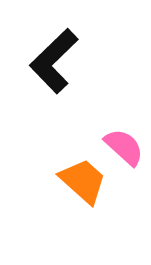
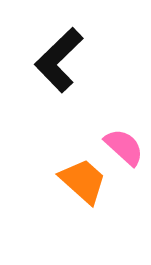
black L-shape: moved 5 px right, 1 px up
